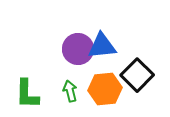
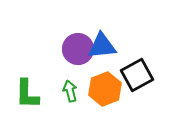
black square: rotated 16 degrees clockwise
orange hexagon: rotated 16 degrees counterclockwise
